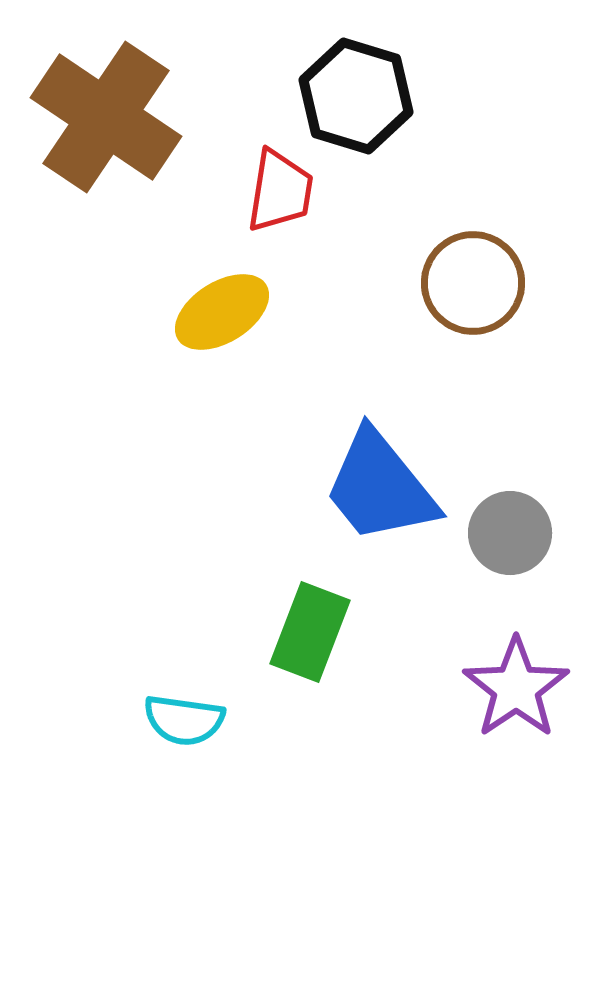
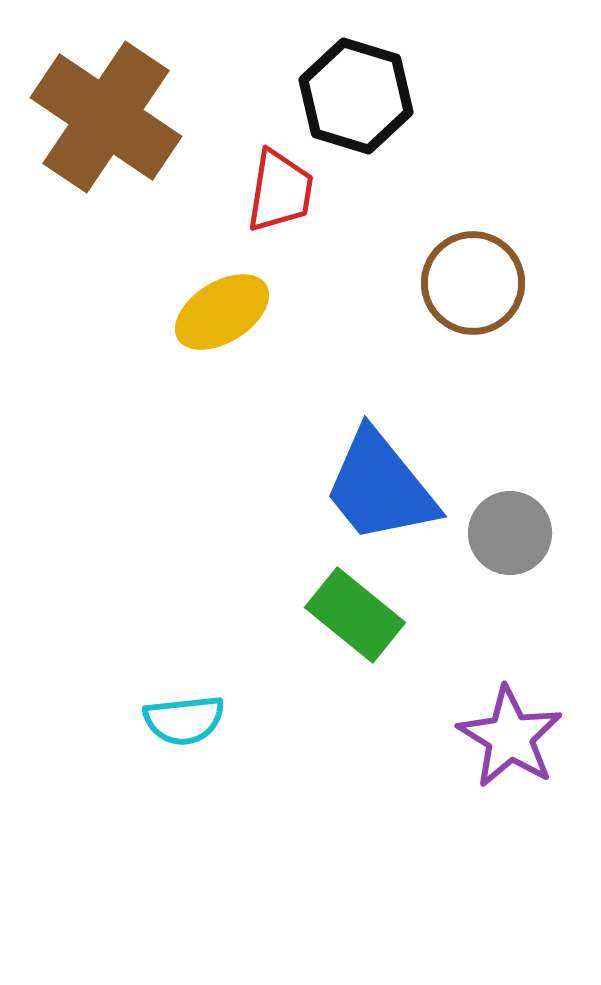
green rectangle: moved 45 px right, 17 px up; rotated 72 degrees counterclockwise
purple star: moved 6 px left, 49 px down; rotated 6 degrees counterclockwise
cyan semicircle: rotated 14 degrees counterclockwise
